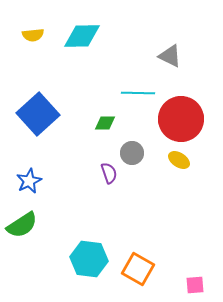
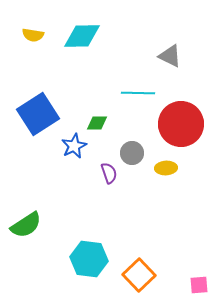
yellow semicircle: rotated 15 degrees clockwise
blue square: rotated 9 degrees clockwise
red circle: moved 5 px down
green diamond: moved 8 px left
yellow ellipse: moved 13 px left, 8 px down; rotated 35 degrees counterclockwise
blue star: moved 45 px right, 35 px up
green semicircle: moved 4 px right
orange square: moved 1 px right, 6 px down; rotated 16 degrees clockwise
pink square: moved 4 px right
